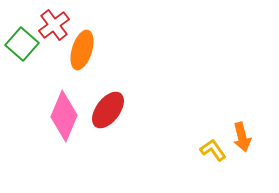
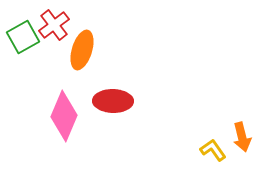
green square: moved 1 px right, 7 px up; rotated 20 degrees clockwise
red ellipse: moved 5 px right, 9 px up; rotated 54 degrees clockwise
